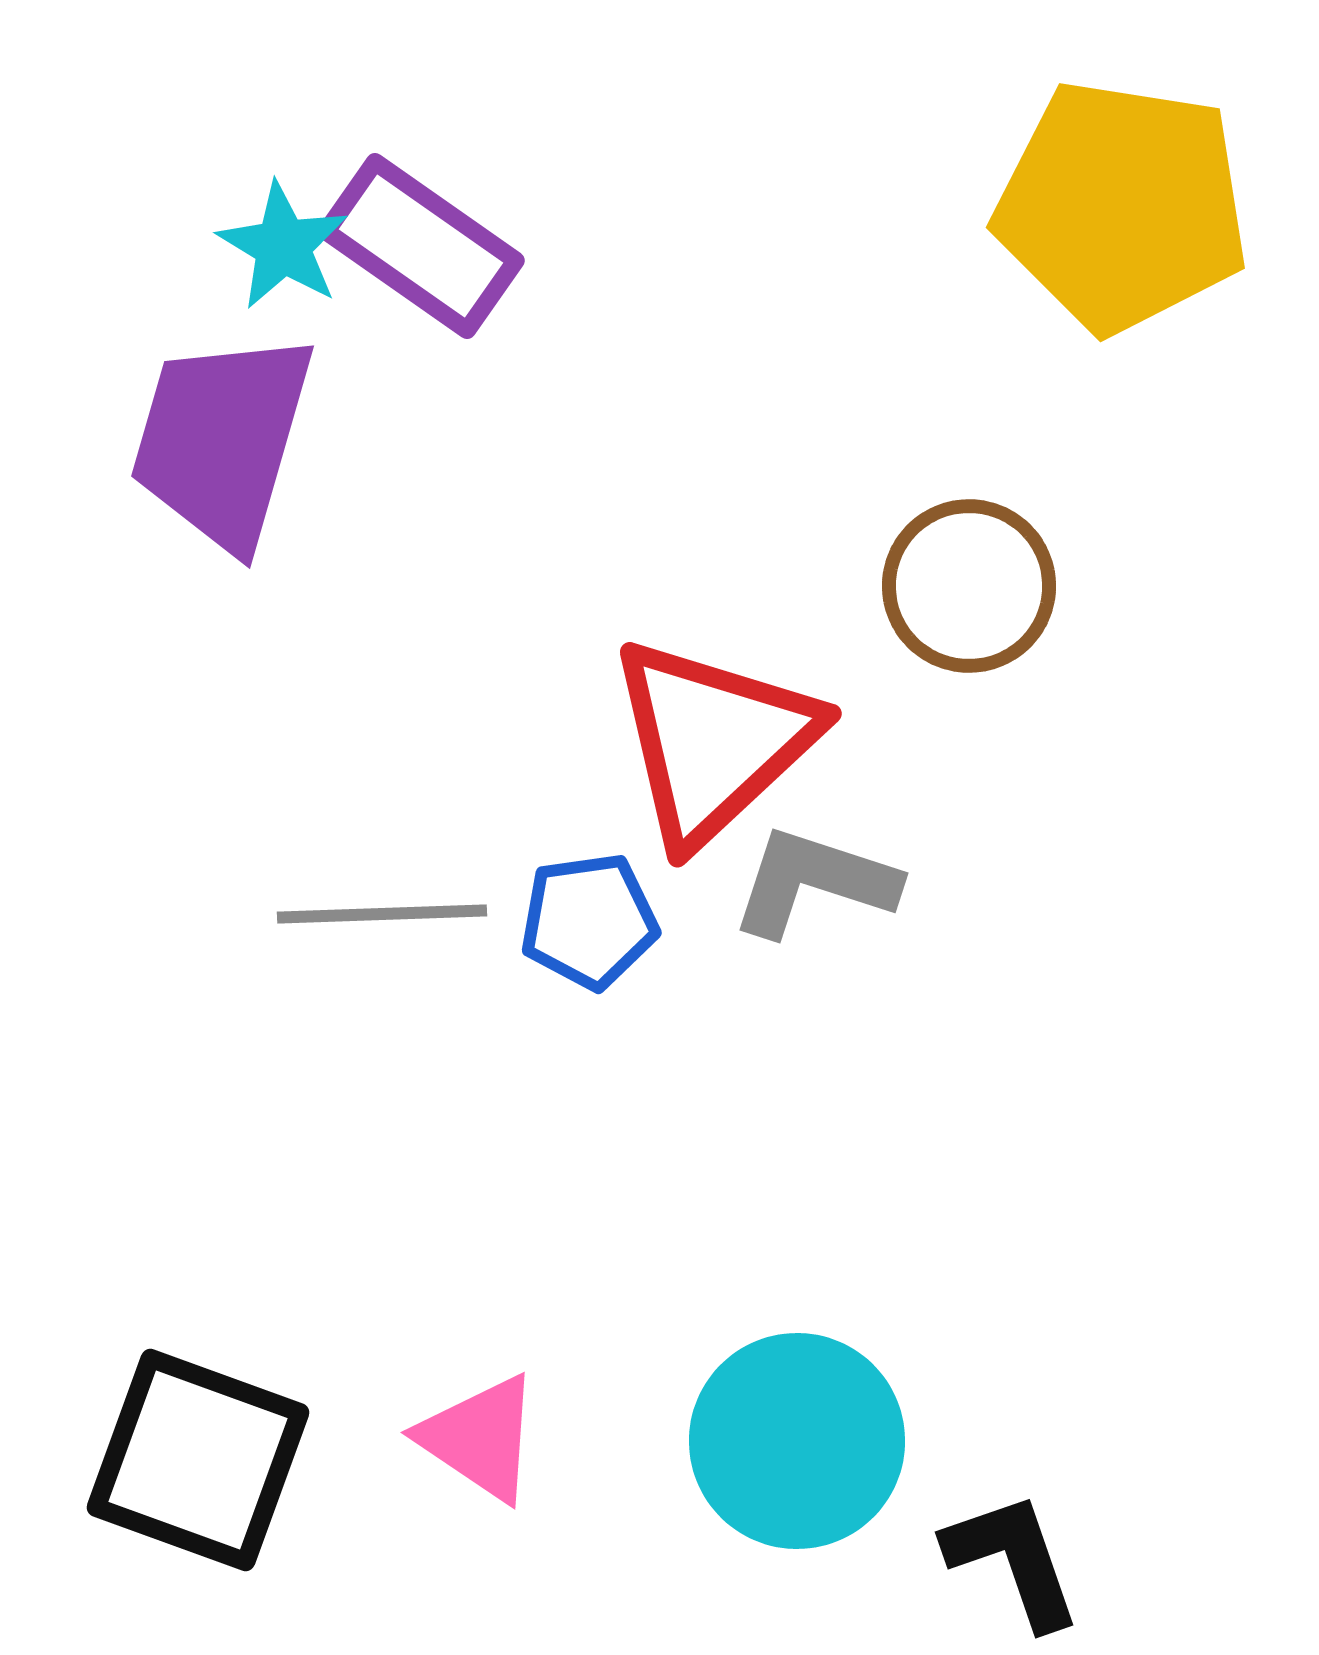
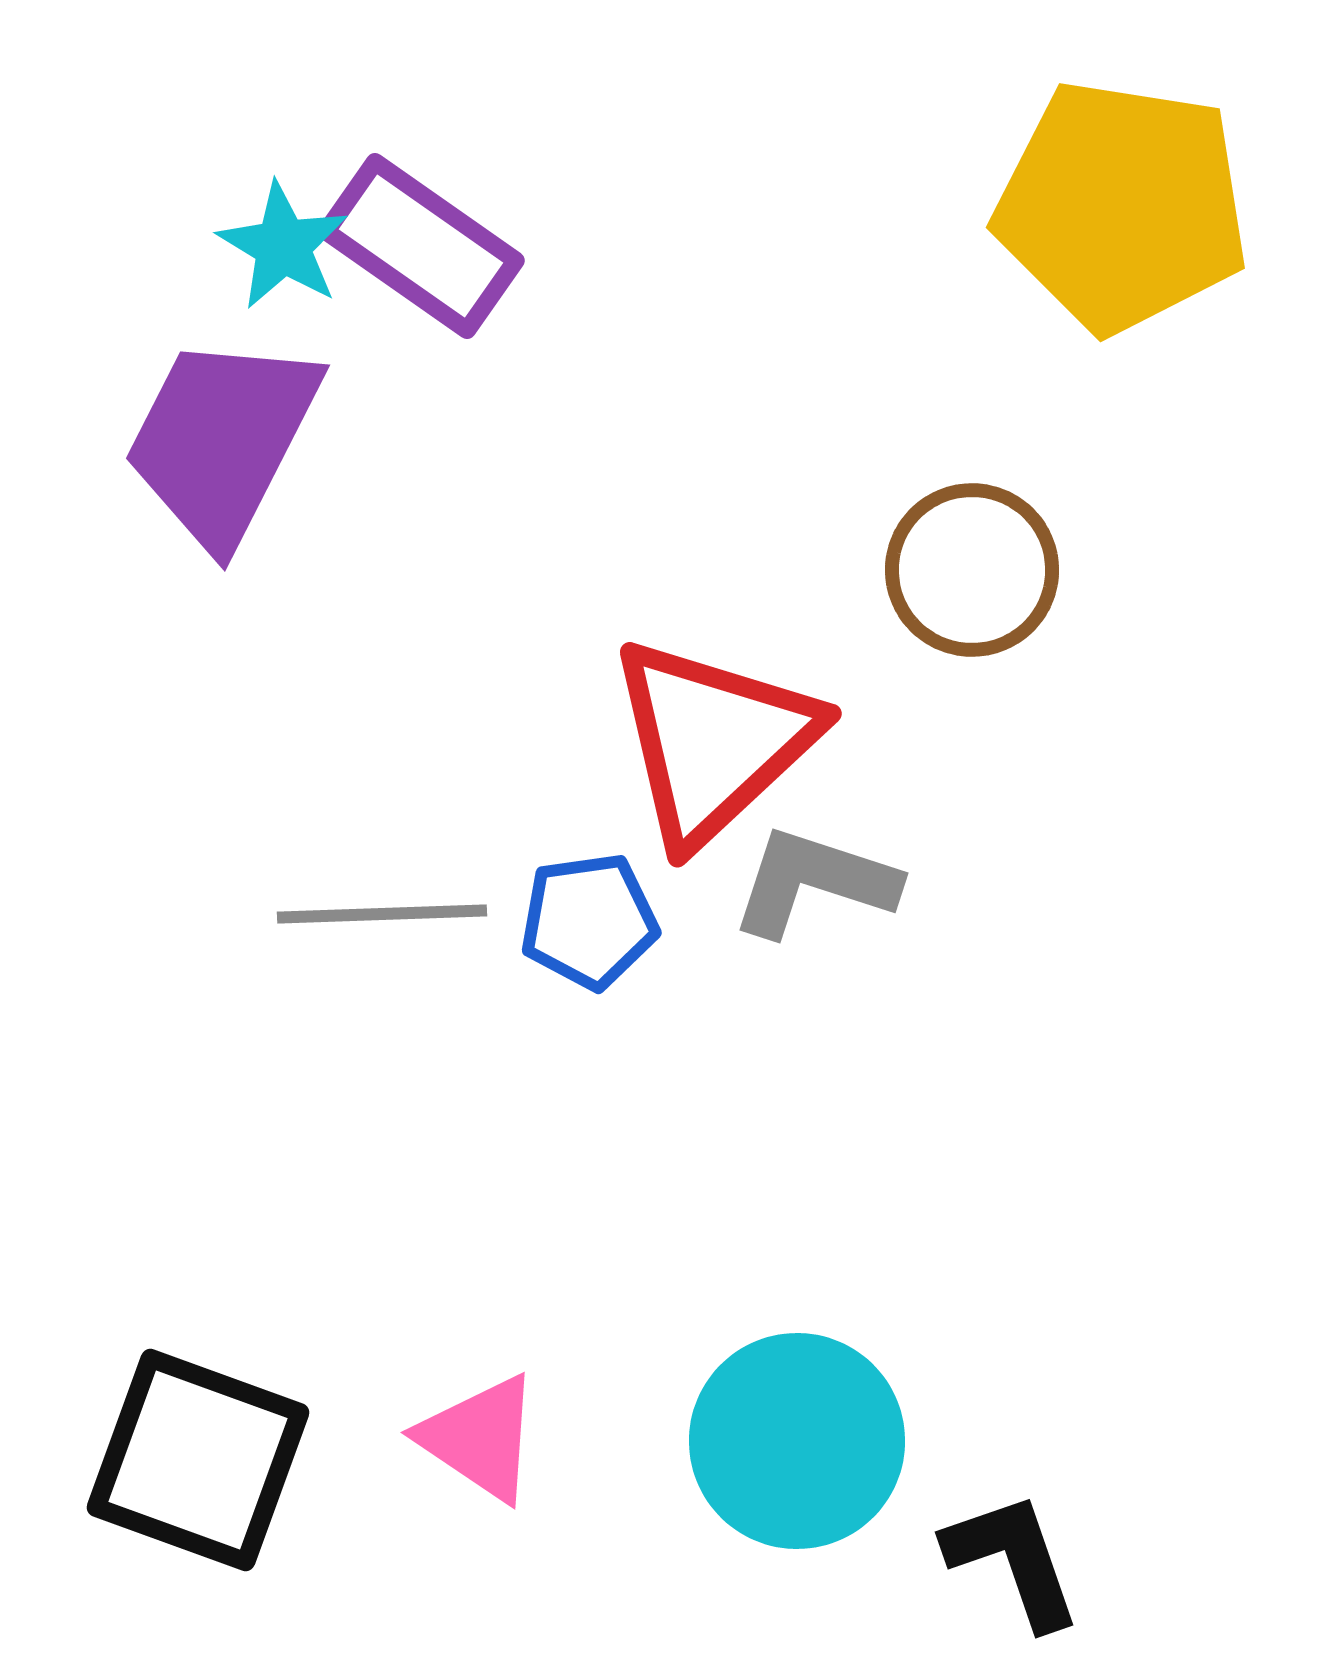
purple trapezoid: rotated 11 degrees clockwise
brown circle: moved 3 px right, 16 px up
